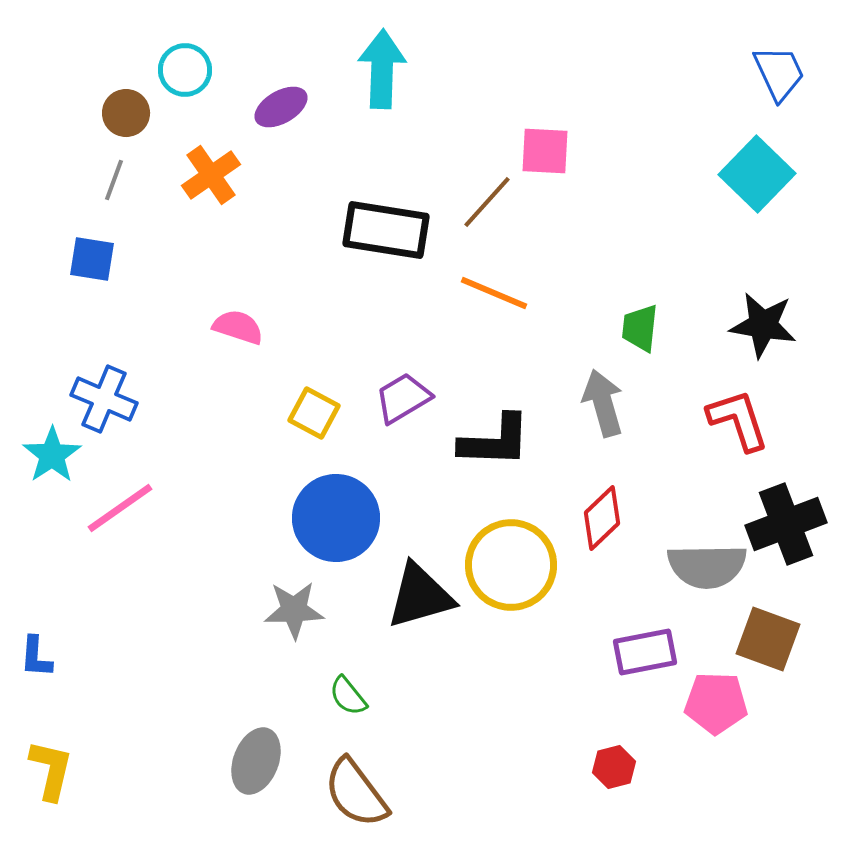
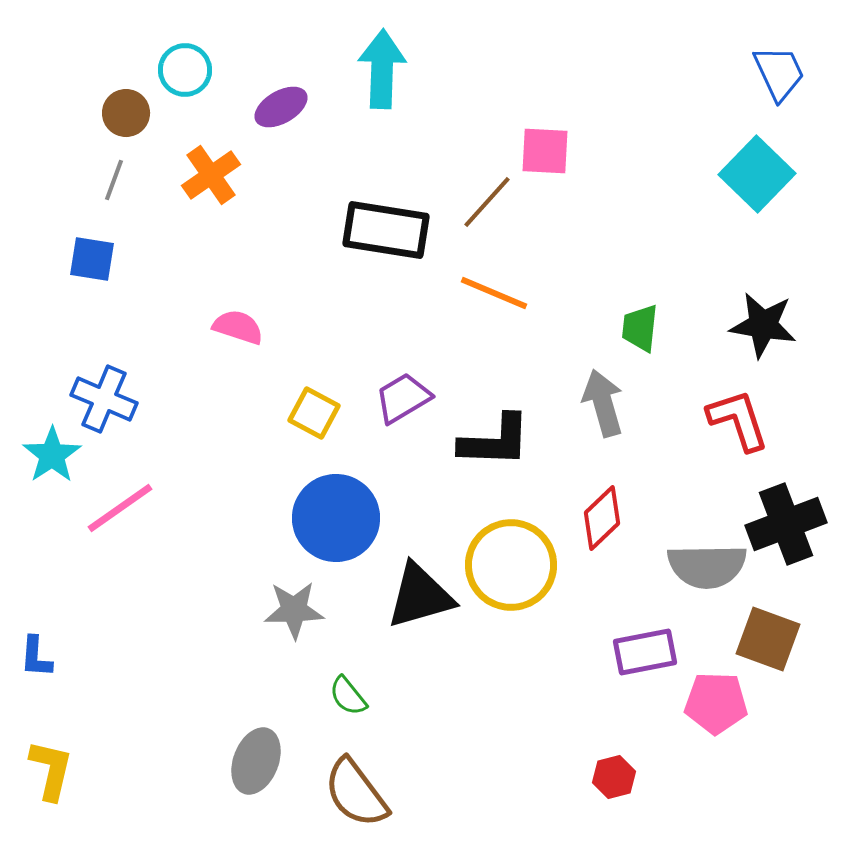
red hexagon: moved 10 px down
